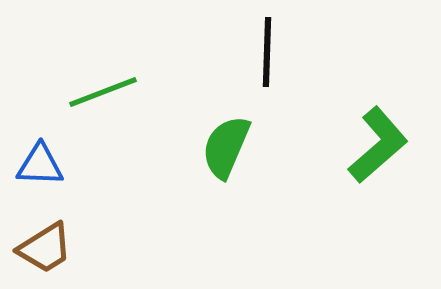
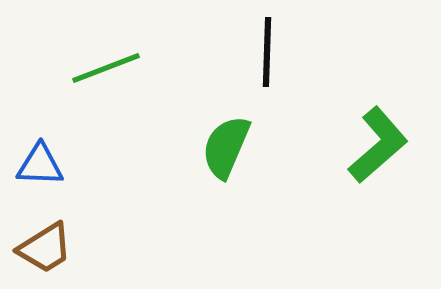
green line: moved 3 px right, 24 px up
